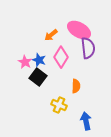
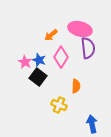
pink ellipse: moved 1 px right, 1 px up; rotated 15 degrees counterclockwise
blue arrow: moved 6 px right, 3 px down
